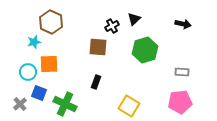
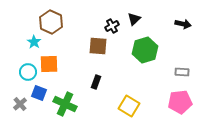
cyan star: rotated 24 degrees counterclockwise
brown square: moved 1 px up
